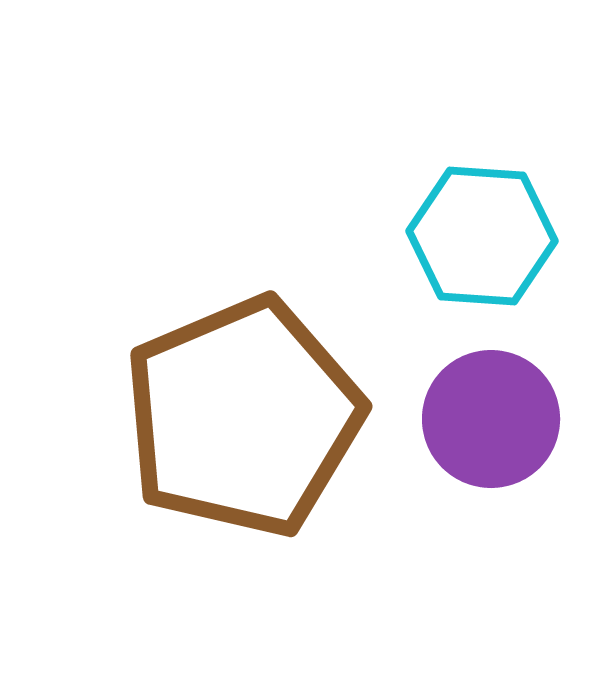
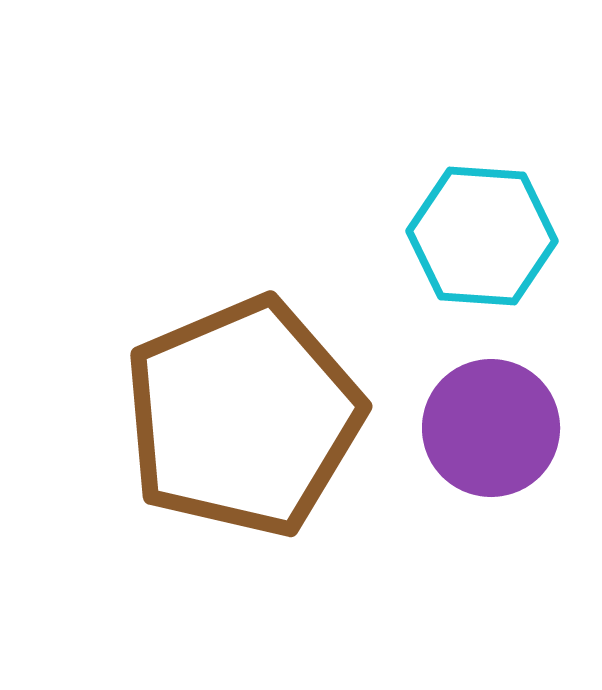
purple circle: moved 9 px down
